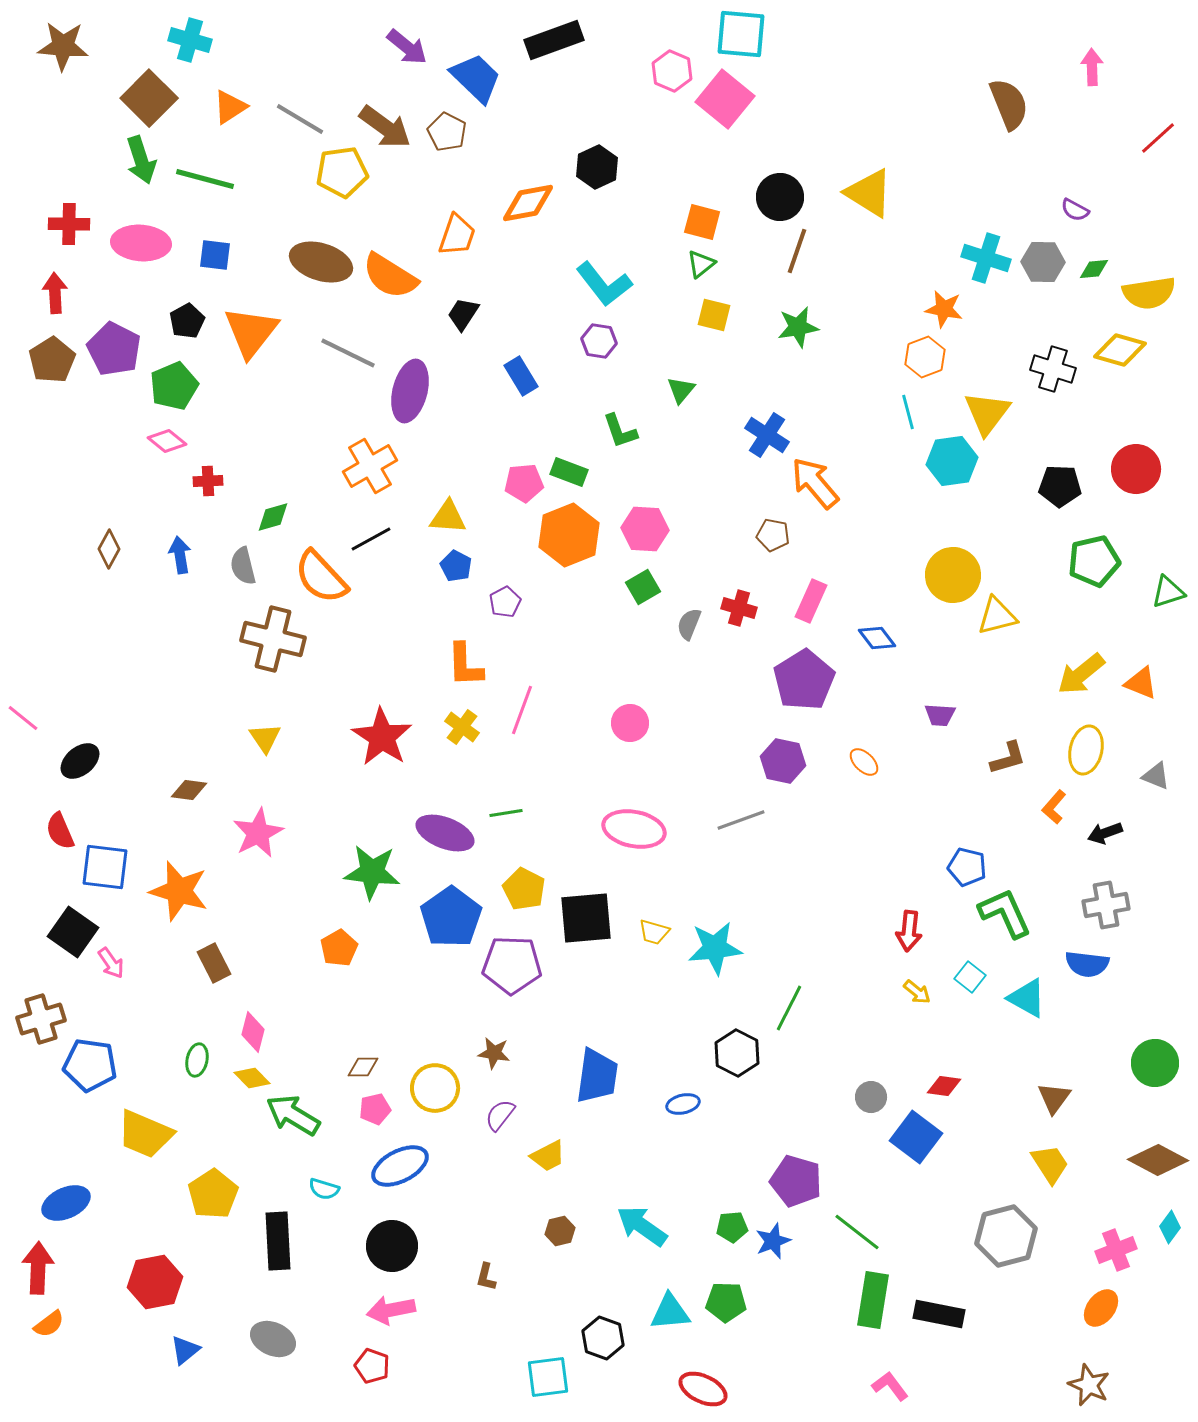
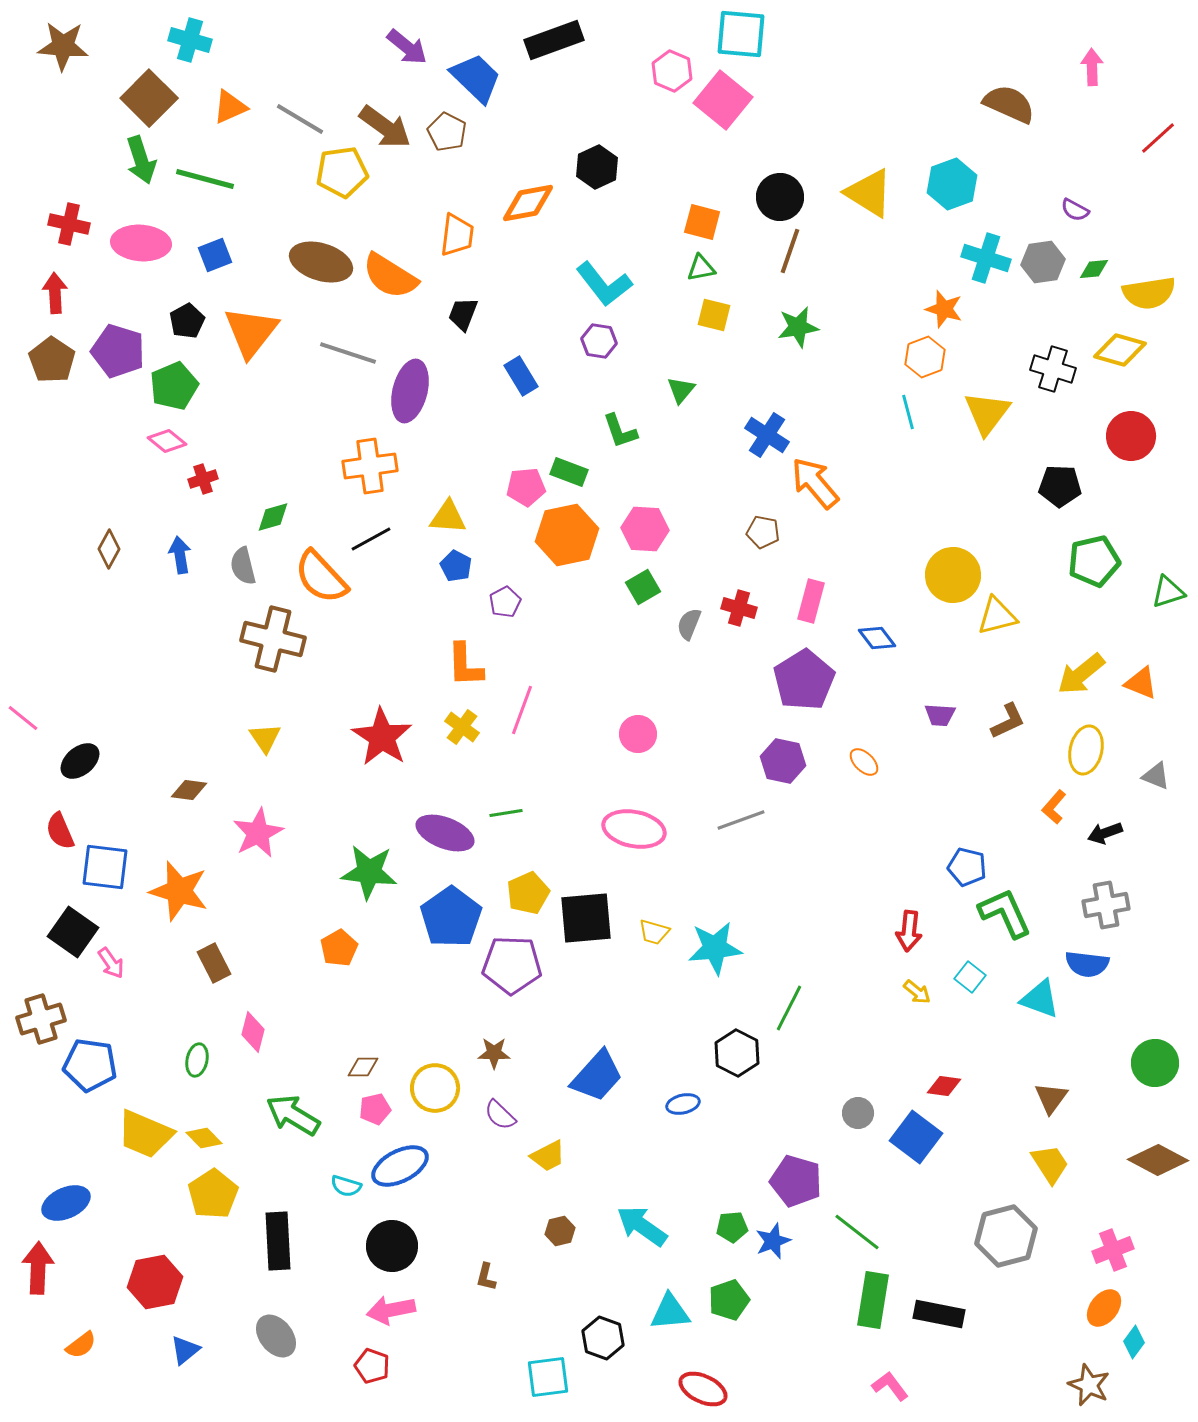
pink square at (725, 99): moved 2 px left, 1 px down
brown semicircle at (1009, 104): rotated 44 degrees counterclockwise
orange triangle at (230, 107): rotated 9 degrees clockwise
red cross at (69, 224): rotated 12 degrees clockwise
orange trapezoid at (457, 235): rotated 12 degrees counterclockwise
brown line at (797, 251): moved 7 px left
blue square at (215, 255): rotated 28 degrees counterclockwise
gray hexagon at (1043, 262): rotated 9 degrees counterclockwise
green triangle at (701, 264): moved 4 px down; rotated 28 degrees clockwise
orange star at (944, 309): rotated 6 degrees clockwise
black trapezoid at (463, 314): rotated 12 degrees counterclockwise
purple pentagon at (114, 349): moved 4 px right, 2 px down; rotated 10 degrees counterclockwise
gray line at (348, 353): rotated 8 degrees counterclockwise
brown pentagon at (52, 360): rotated 6 degrees counterclockwise
cyan hexagon at (952, 461): moved 277 px up; rotated 12 degrees counterclockwise
orange cross at (370, 466): rotated 22 degrees clockwise
red circle at (1136, 469): moved 5 px left, 33 px up
red cross at (208, 481): moved 5 px left, 2 px up; rotated 16 degrees counterclockwise
pink pentagon at (524, 483): moved 2 px right, 4 px down
orange hexagon at (569, 535): moved 2 px left; rotated 10 degrees clockwise
brown pentagon at (773, 535): moved 10 px left, 3 px up
pink rectangle at (811, 601): rotated 9 degrees counterclockwise
pink circle at (630, 723): moved 8 px right, 11 px down
brown L-shape at (1008, 758): moved 37 px up; rotated 9 degrees counterclockwise
green star at (372, 872): moved 3 px left
yellow pentagon at (524, 889): moved 4 px right, 4 px down; rotated 21 degrees clockwise
cyan triangle at (1027, 998): moved 13 px right, 1 px down; rotated 9 degrees counterclockwise
brown star at (494, 1053): rotated 8 degrees counterclockwise
blue trapezoid at (597, 1076): rotated 34 degrees clockwise
yellow diamond at (252, 1078): moved 48 px left, 60 px down
gray circle at (871, 1097): moved 13 px left, 16 px down
brown triangle at (1054, 1098): moved 3 px left
purple semicircle at (500, 1115): rotated 84 degrees counterclockwise
cyan semicircle at (324, 1189): moved 22 px right, 3 px up
cyan diamond at (1170, 1227): moved 36 px left, 115 px down
pink cross at (1116, 1250): moved 3 px left
green pentagon at (726, 1302): moved 3 px right, 2 px up; rotated 21 degrees counterclockwise
orange ellipse at (1101, 1308): moved 3 px right
orange semicircle at (49, 1324): moved 32 px right, 21 px down
gray ellipse at (273, 1339): moved 3 px right, 3 px up; rotated 27 degrees clockwise
